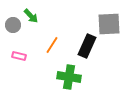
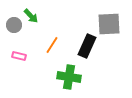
gray circle: moved 1 px right
